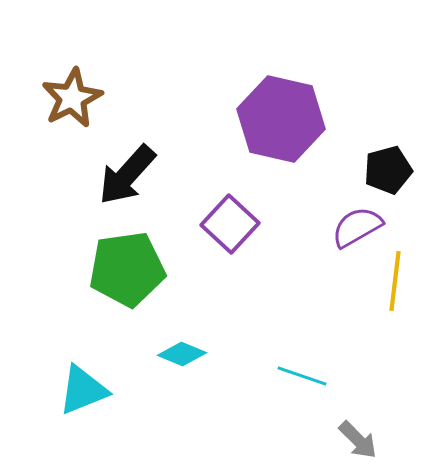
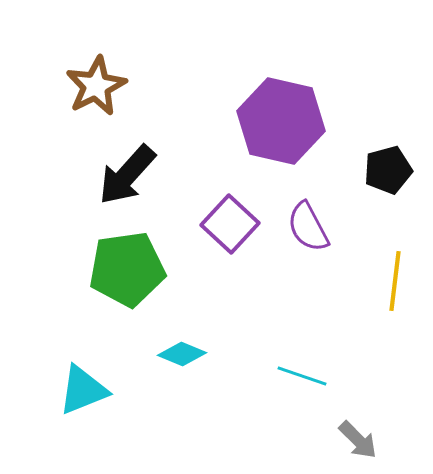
brown star: moved 24 px right, 12 px up
purple hexagon: moved 2 px down
purple semicircle: moved 49 px left; rotated 88 degrees counterclockwise
